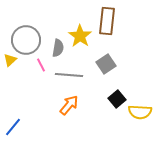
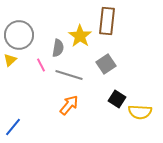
gray circle: moved 7 px left, 5 px up
gray line: rotated 12 degrees clockwise
black square: rotated 18 degrees counterclockwise
